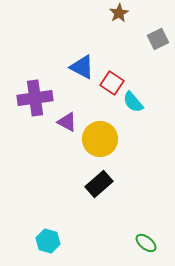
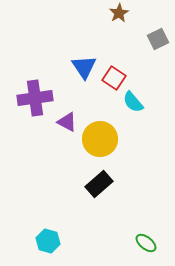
blue triangle: moved 2 px right; rotated 28 degrees clockwise
red square: moved 2 px right, 5 px up
